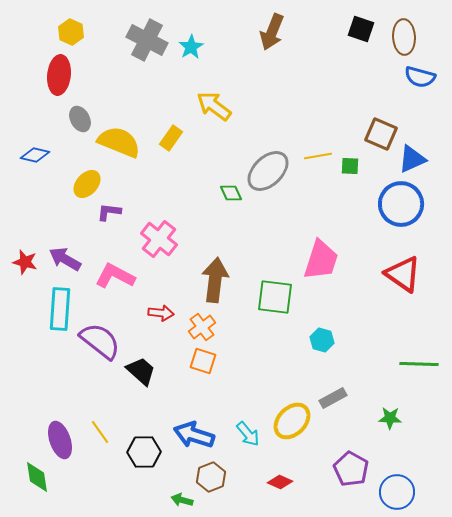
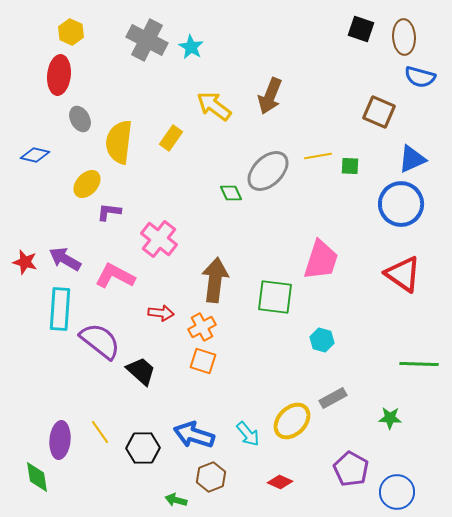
brown arrow at (272, 32): moved 2 px left, 64 px down
cyan star at (191, 47): rotated 10 degrees counterclockwise
brown square at (381, 134): moved 2 px left, 22 px up
yellow semicircle at (119, 142): rotated 105 degrees counterclockwise
orange cross at (202, 327): rotated 8 degrees clockwise
purple ellipse at (60, 440): rotated 24 degrees clockwise
black hexagon at (144, 452): moved 1 px left, 4 px up
green arrow at (182, 500): moved 6 px left
